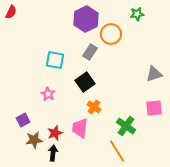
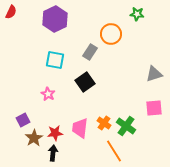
green star: rotated 16 degrees clockwise
purple hexagon: moved 31 px left
orange cross: moved 10 px right, 16 px down
red star: rotated 14 degrees clockwise
brown star: moved 2 px up; rotated 24 degrees counterclockwise
orange line: moved 3 px left
